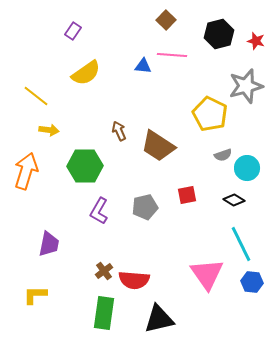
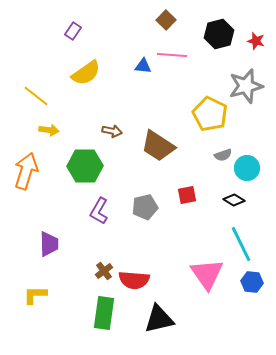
brown arrow: moved 7 px left; rotated 126 degrees clockwise
purple trapezoid: rotated 12 degrees counterclockwise
